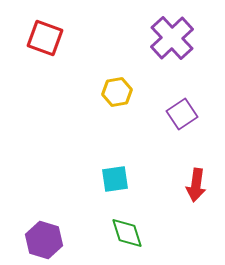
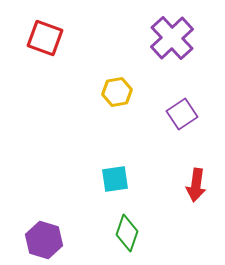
green diamond: rotated 36 degrees clockwise
